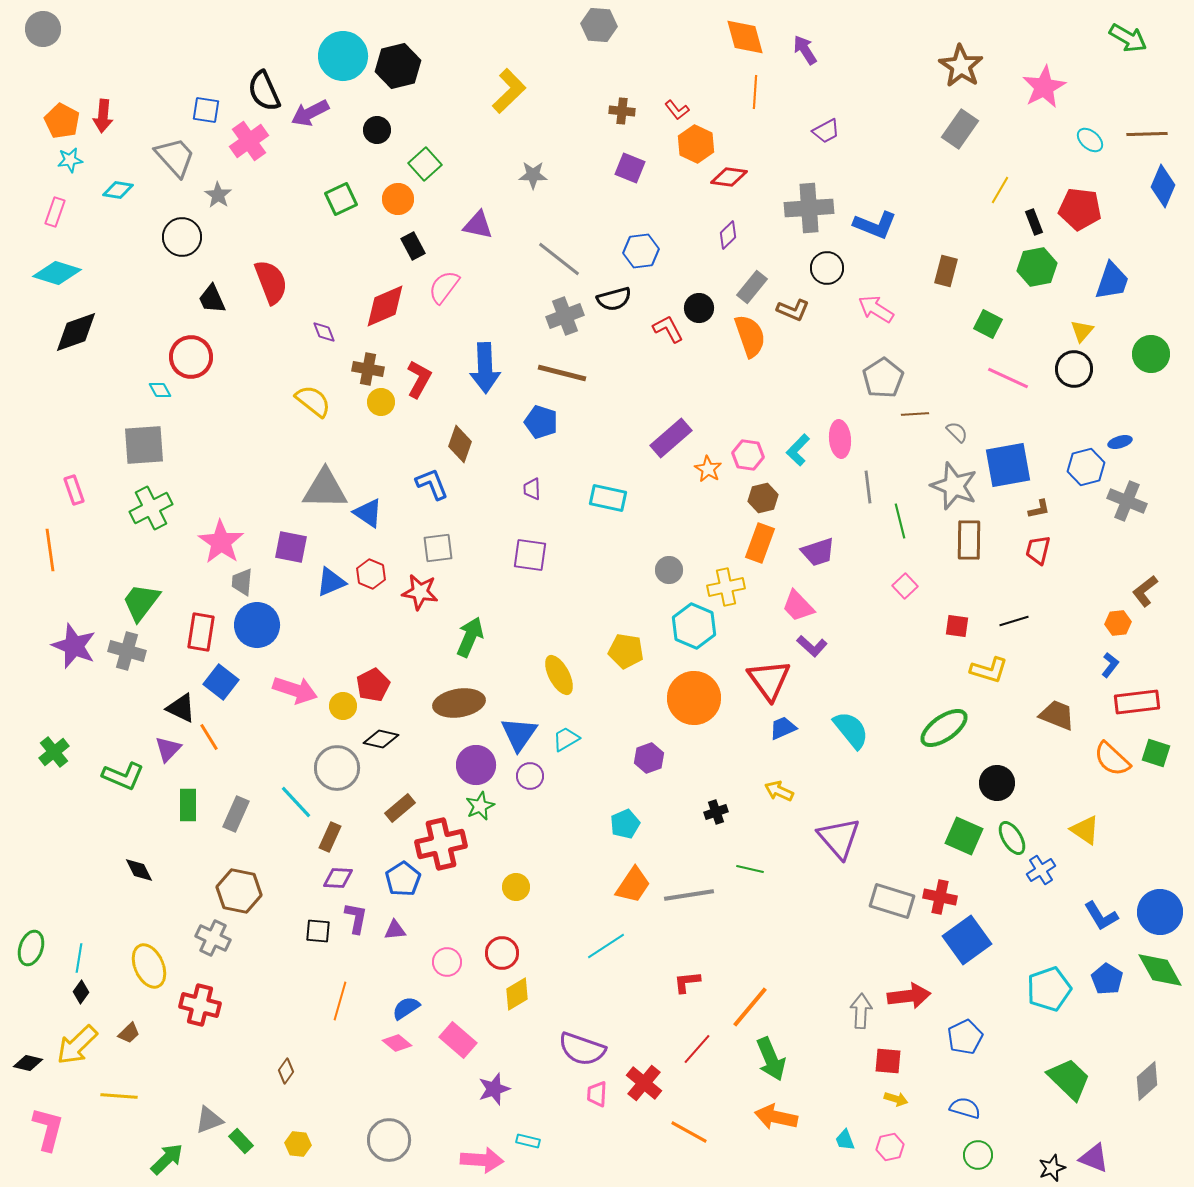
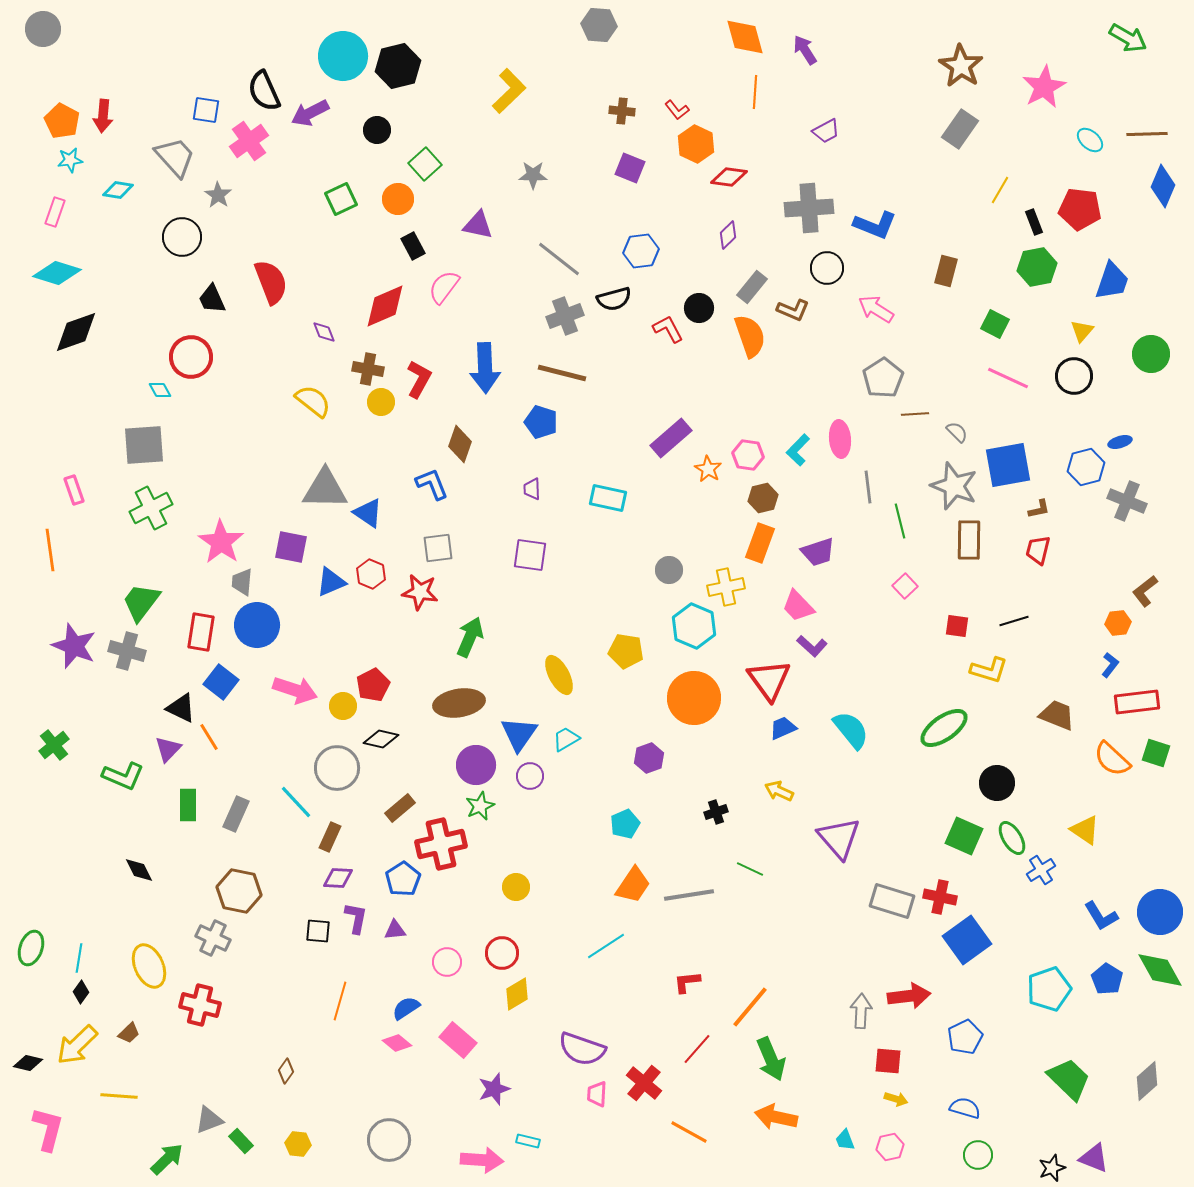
green square at (988, 324): moved 7 px right
black circle at (1074, 369): moved 7 px down
green cross at (54, 752): moved 7 px up
green line at (750, 869): rotated 12 degrees clockwise
